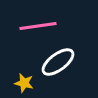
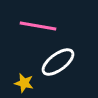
pink line: rotated 18 degrees clockwise
